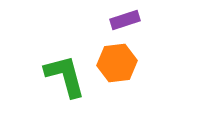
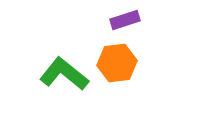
green L-shape: moved 1 px left, 2 px up; rotated 36 degrees counterclockwise
